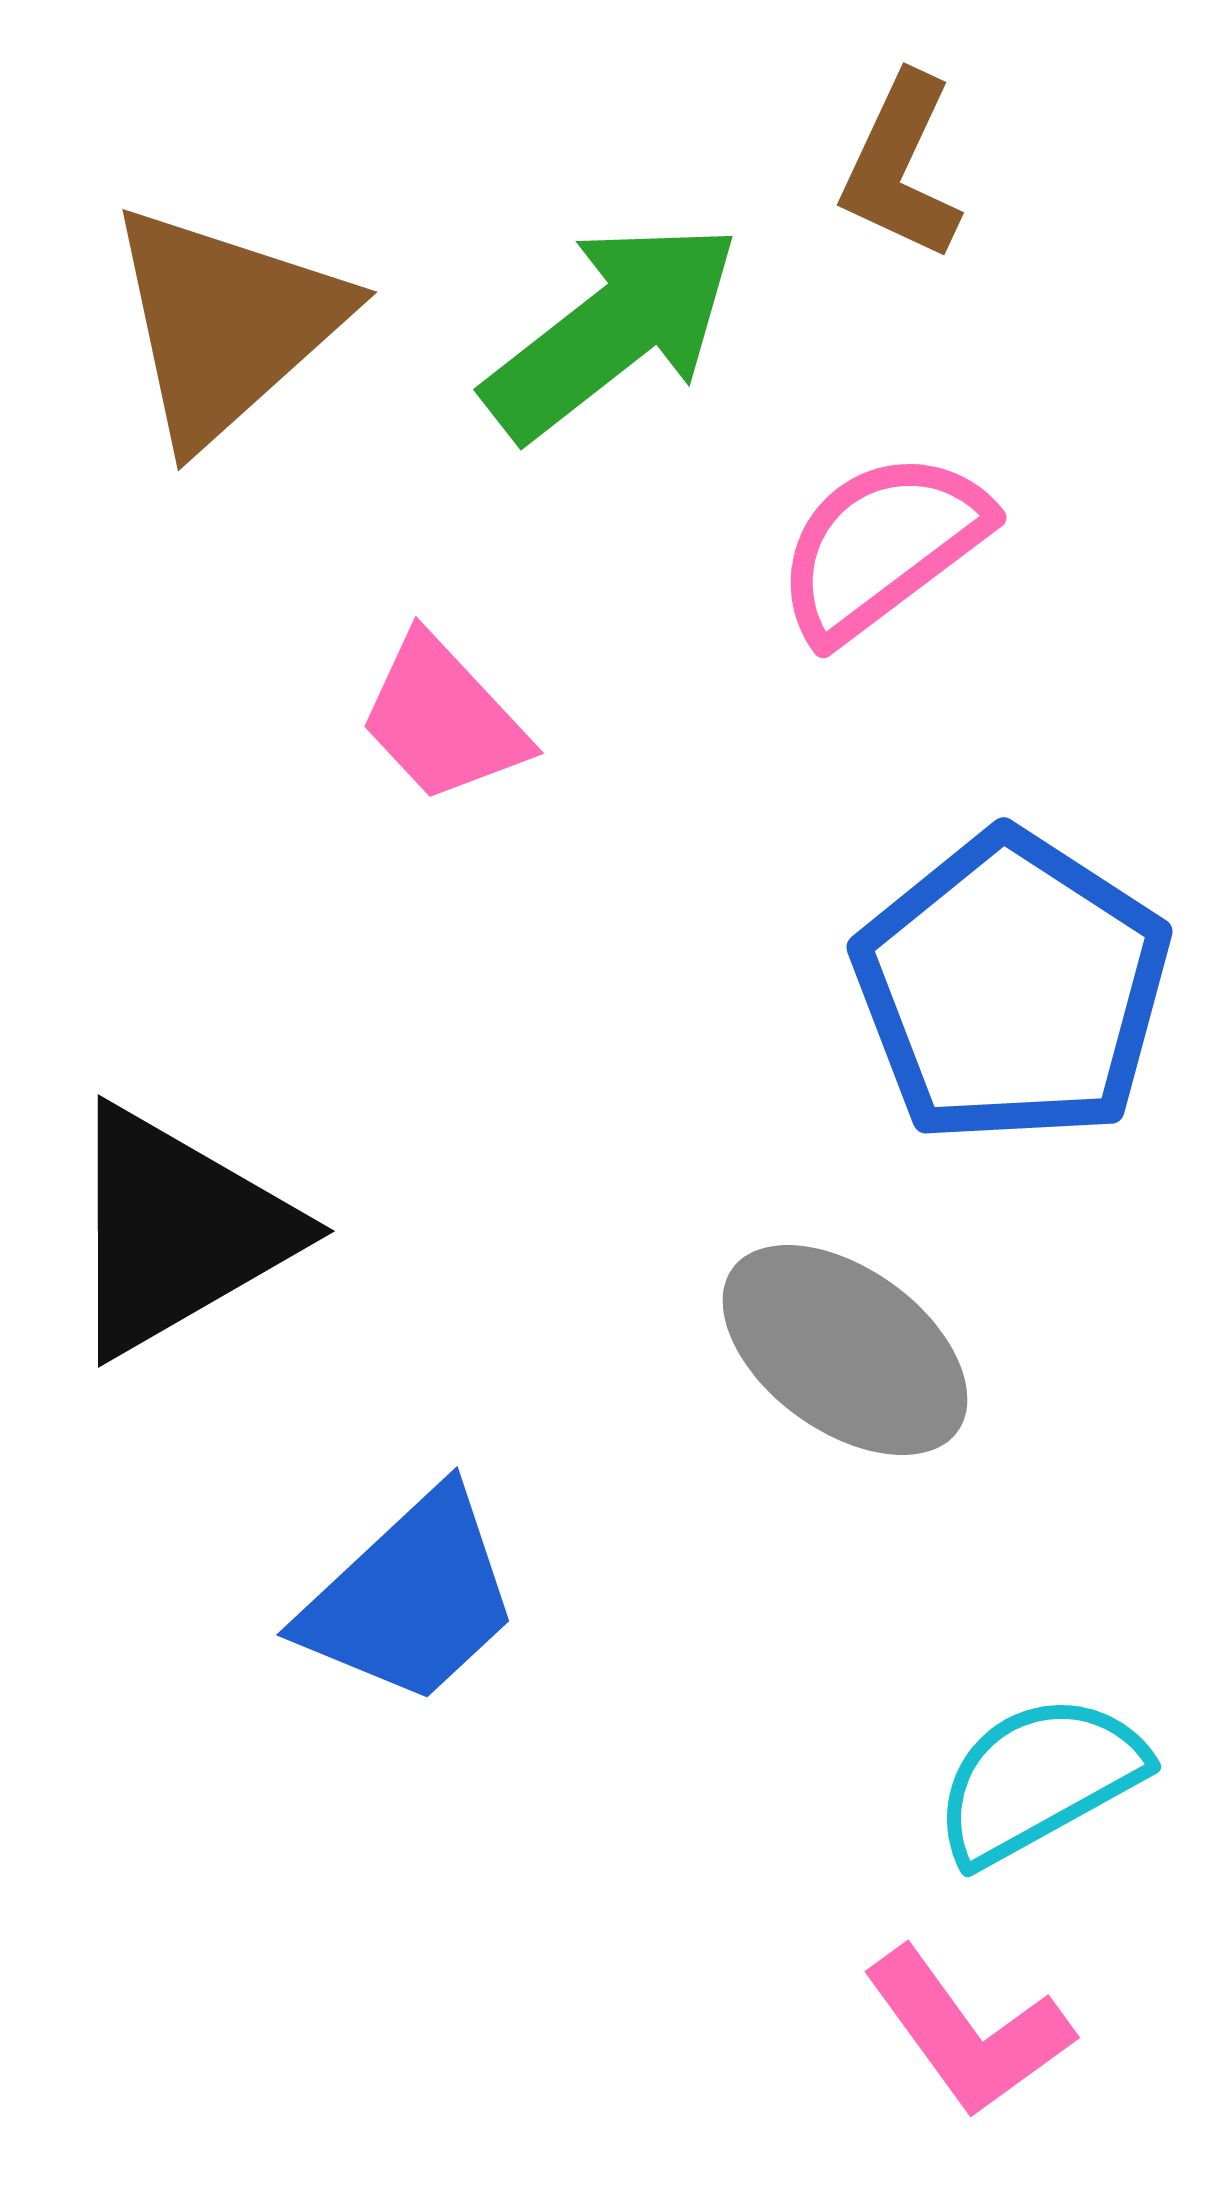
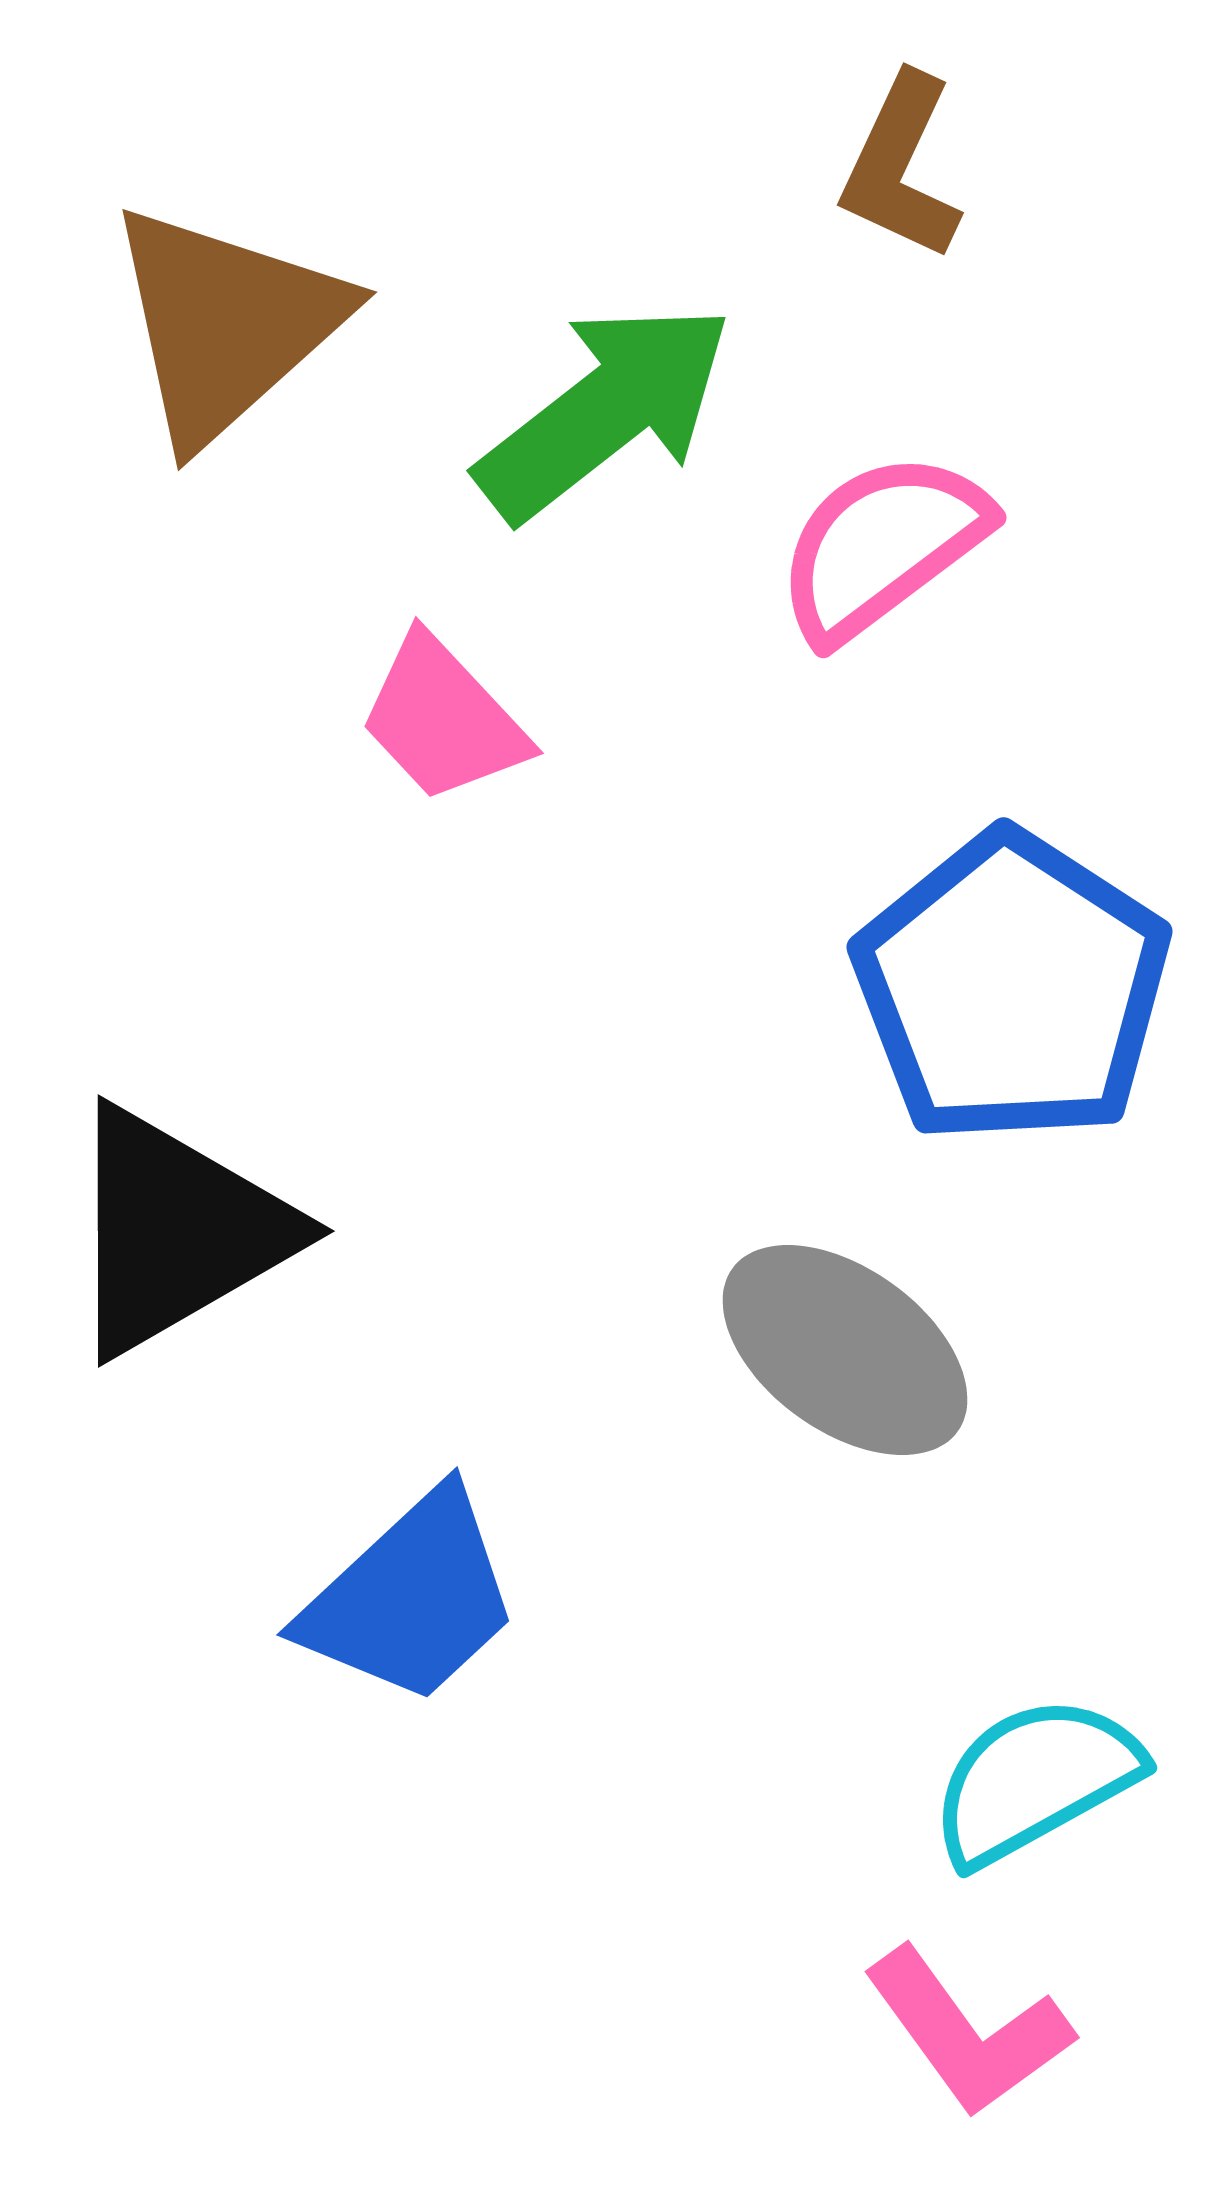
green arrow: moved 7 px left, 81 px down
cyan semicircle: moved 4 px left, 1 px down
